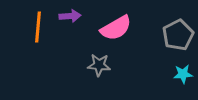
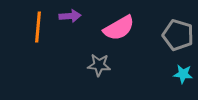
pink semicircle: moved 3 px right
gray pentagon: rotated 28 degrees counterclockwise
cyan star: rotated 12 degrees clockwise
